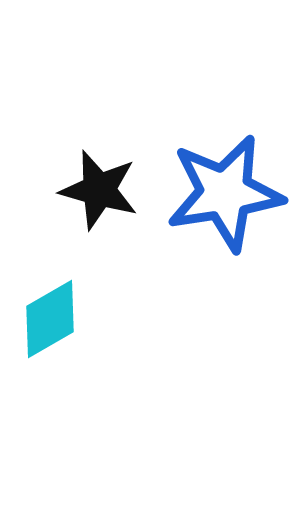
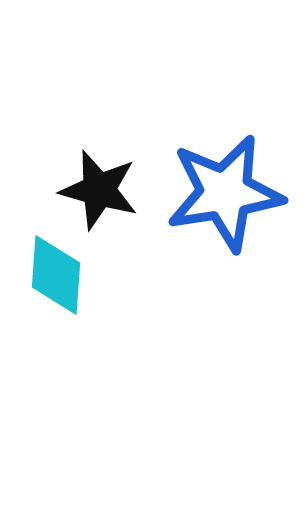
cyan diamond: moved 6 px right, 44 px up; rotated 56 degrees counterclockwise
